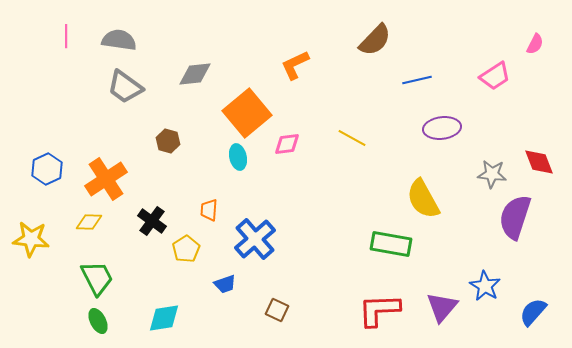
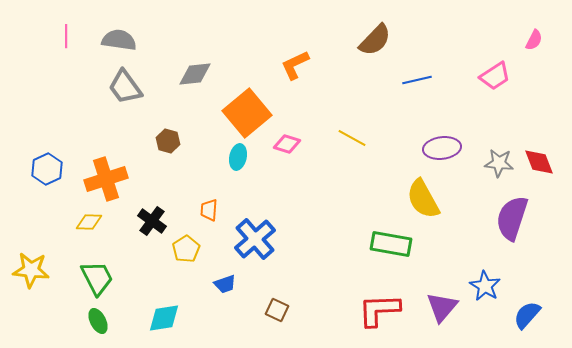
pink semicircle: moved 1 px left, 4 px up
gray trapezoid: rotated 18 degrees clockwise
purple ellipse: moved 20 px down
pink diamond: rotated 24 degrees clockwise
cyan ellipse: rotated 25 degrees clockwise
gray star: moved 7 px right, 11 px up
orange cross: rotated 15 degrees clockwise
purple semicircle: moved 3 px left, 1 px down
yellow star: moved 31 px down
blue semicircle: moved 6 px left, 3 px down
